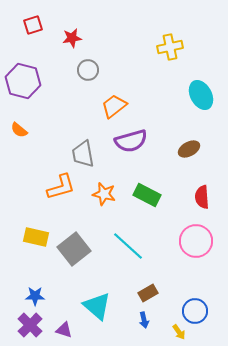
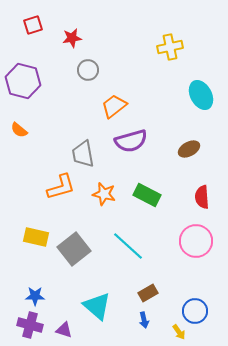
purple cross: rotated 30 degrees counterclockwise
